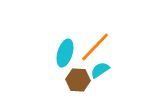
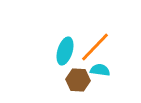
cyan ellipse: moved 2 px up
cyan semicircle: rotated 42 degrees clockwise
